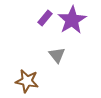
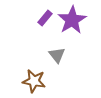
brown star: moved 7 px right
